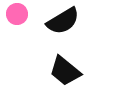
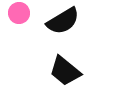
pink circle: moved 2 px right, 1 px up
